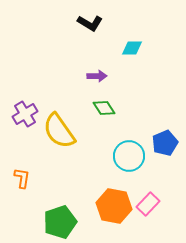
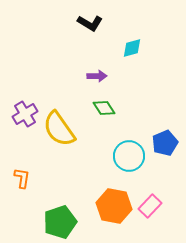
cyan diamond: rotated 15 degrees counterclockwise
yellow semicircle: moved 2 px up
pink rectangle: moved 2 px right, 2 px down
